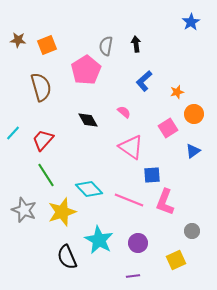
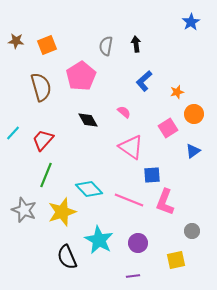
brown star: moved 2 px left, 1 px down
pink pentagon: moved 5 px left, 6 px down
green line: rotated 55 degrees clockwise
yellow square: rotated 12 degrees clockwise
